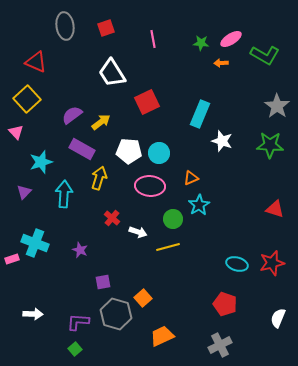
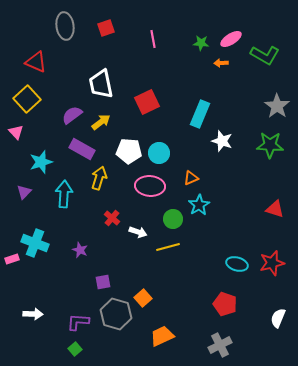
white trapezoid at (112, 73): moved 11 px left, 11 px down; rotated 20 degrees clockwise
